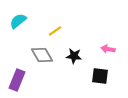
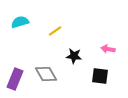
cyan semicircle: moved 2 px right, 1 px down; rotated 24 degrees clockwise
gray diamond: moved 4 px right, 19 px down
purple rectangle: moved 2 px left, 1 px up
